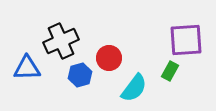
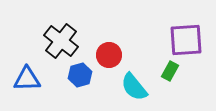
black cross: rotated 28 degrees counterclockwise
red circle: moved 3 px up
blue triangle: moved 11 px down
cyan semicircle: moved 1 px up; rotated 104 degrees clockwise
